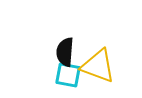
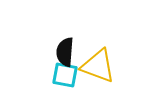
cyan square: moved 3 px left
